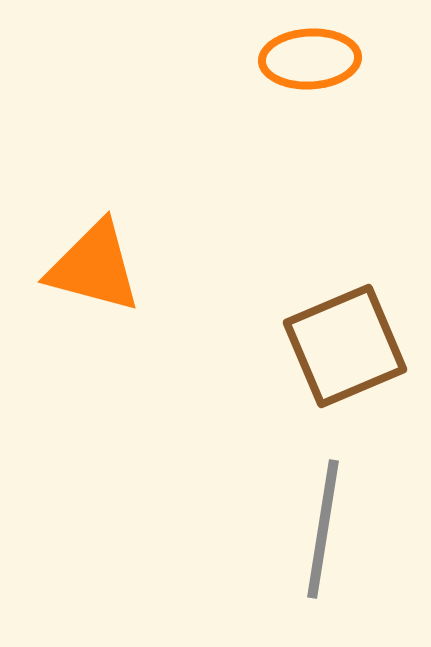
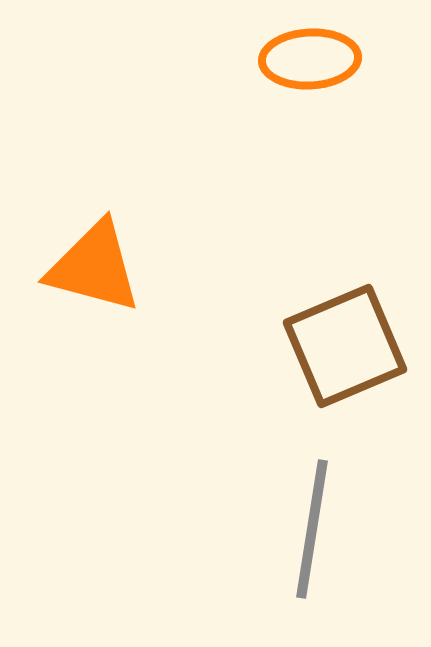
gray line: moved 11 px left
